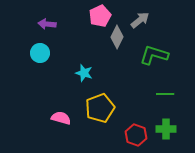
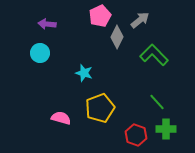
green L-shape: rotated 28 degrees clockwise
green line: moved 8 px left, 8 px down; rotated 48 degrees clockwise
